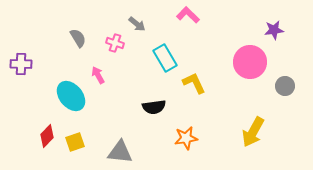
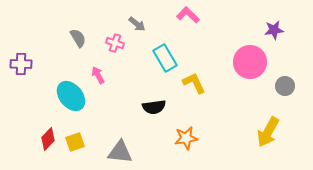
yellow arrow: moved 15 px right
red diamond: moved 1 px right, 3 px down
